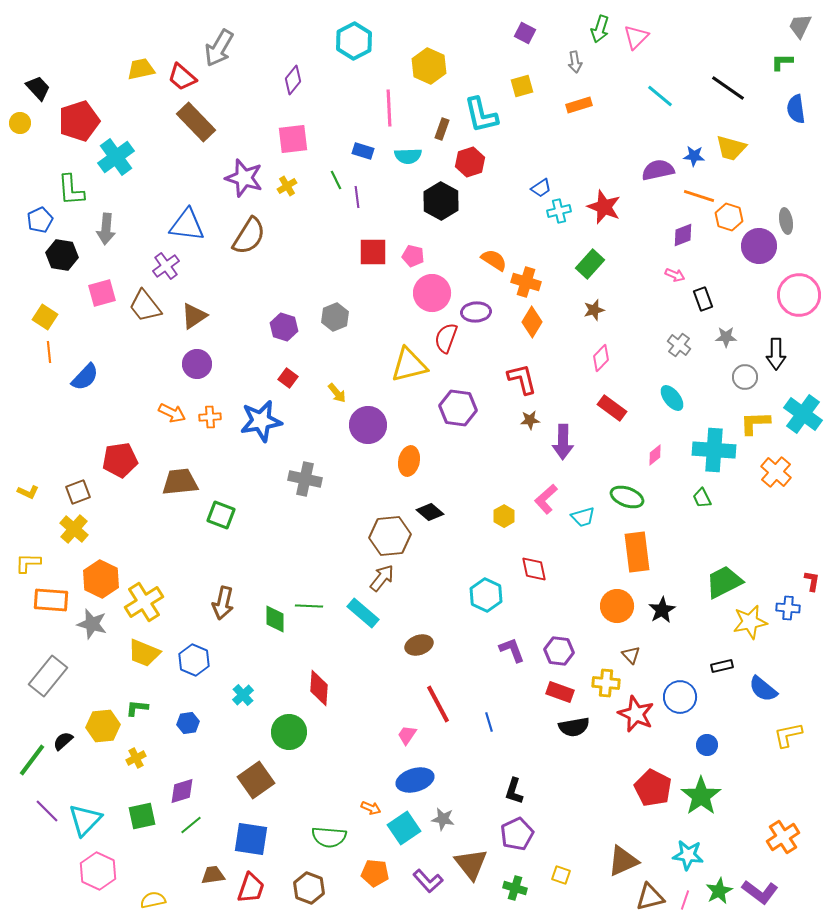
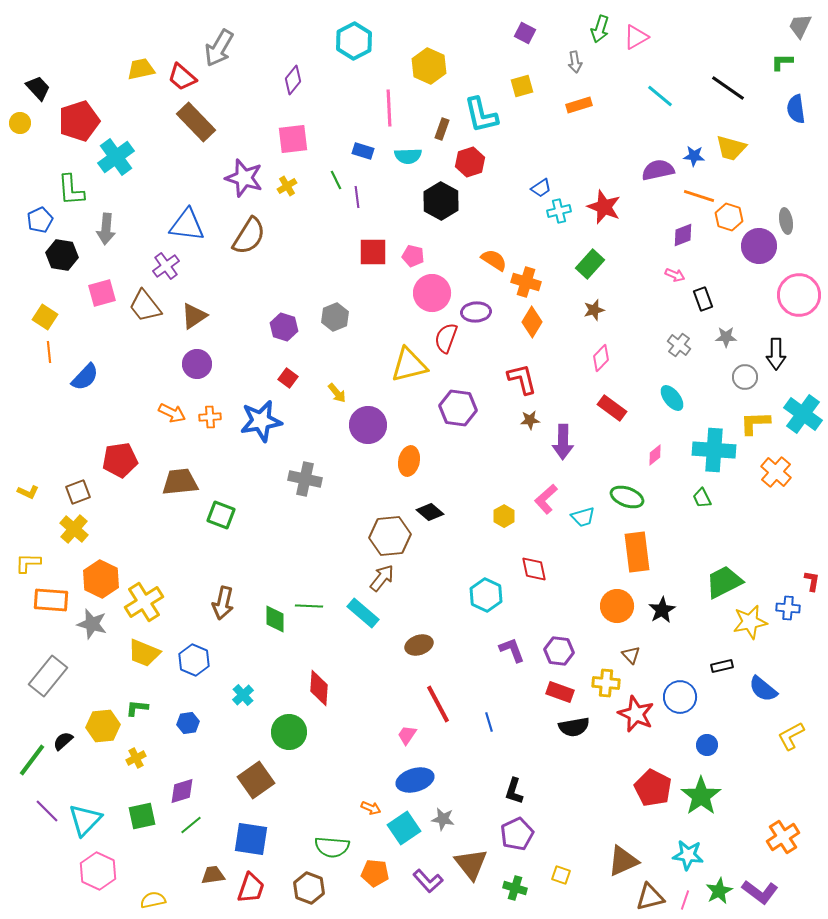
pink triangle at (636, 37): rotated 16 degrees clockwise
yellow L-shape at (788, 735): moved 3 px right, 1 px down; rotated 16 degrees counterclockwise
green semicircle at (329, 837): moved 3 px right, 10 px down
